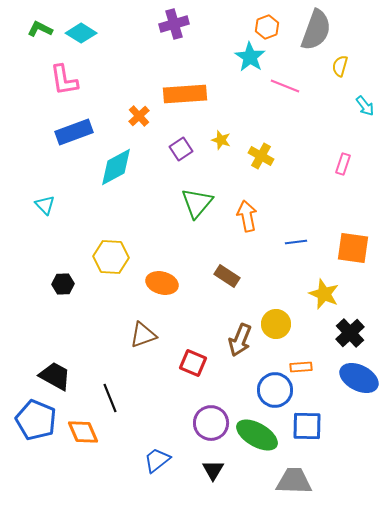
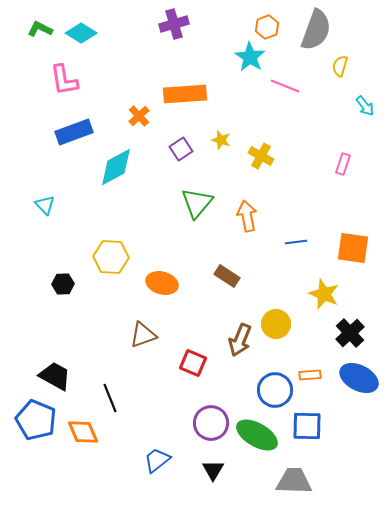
orange rectangle at (301, 367): moved 9 px right, 8 px down
